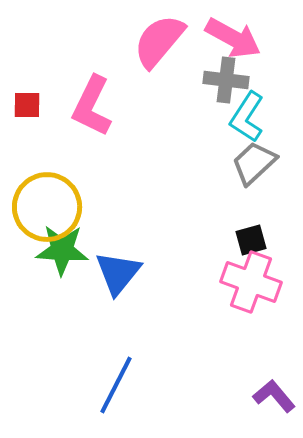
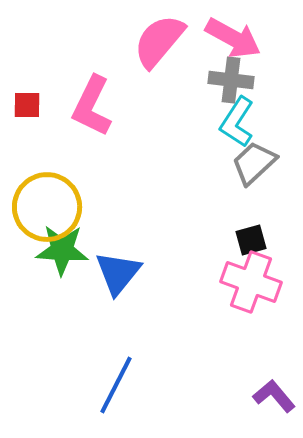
gray cross: moved 5 px right
cyan L-shape: moved 10 px left, 5 px down
